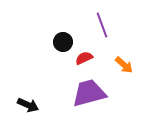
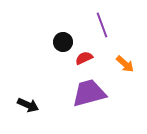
orange arrow: moved 1 px right, 1 px up
